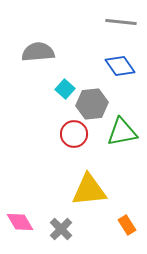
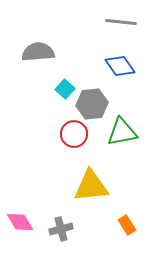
yellow triangle: moved 2 px right, 4 px up
gray cross: rotated 30 degrees clockwise
